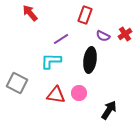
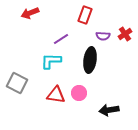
red arrow: rotated 72 degrees counterclockwise
purple semicircle: rotated 24 degrees counterclockwise
black arrow: rotated 132 degrees counterclockwise
